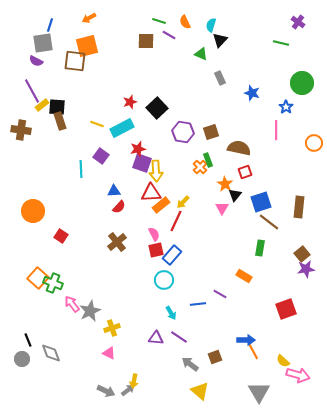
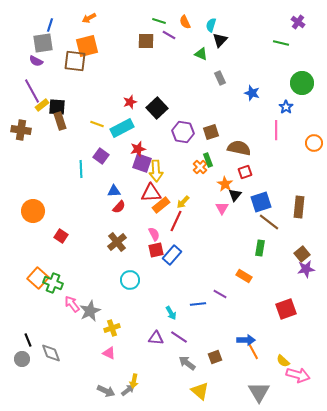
cyan circle at (164, 280): moved 34 px left
gray arrow at (190, 364): moved 3 px left, 1 px up
